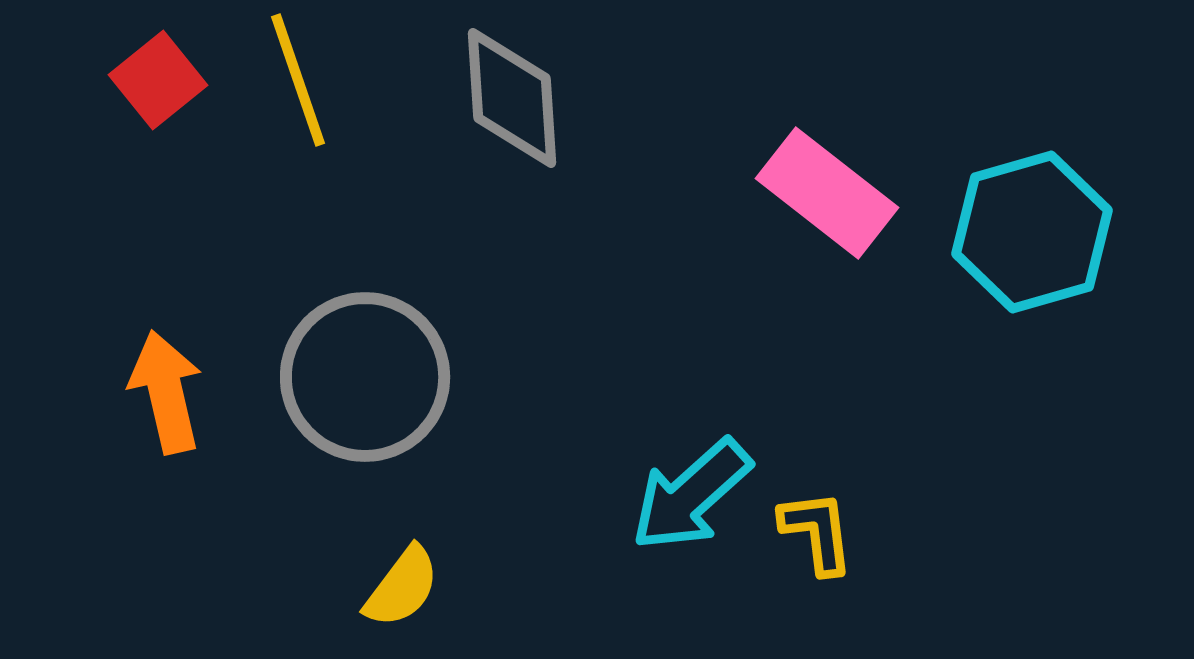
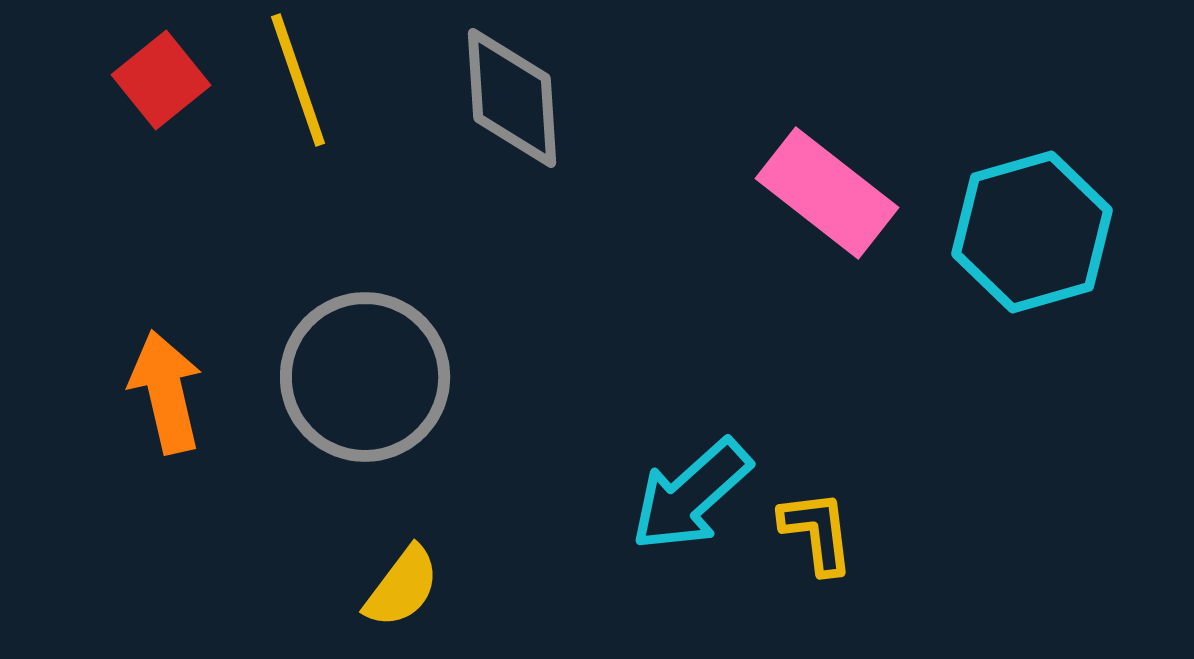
red square: moved 3 px right
